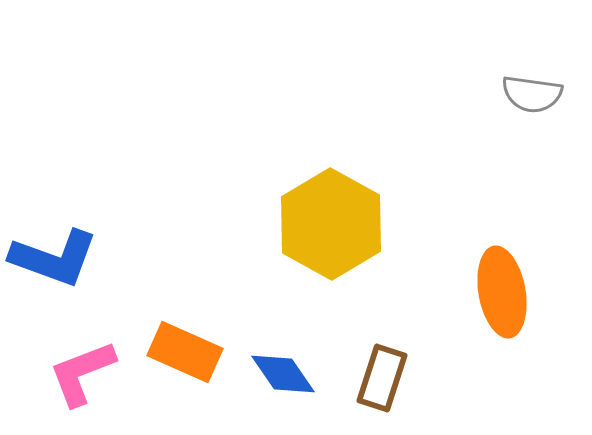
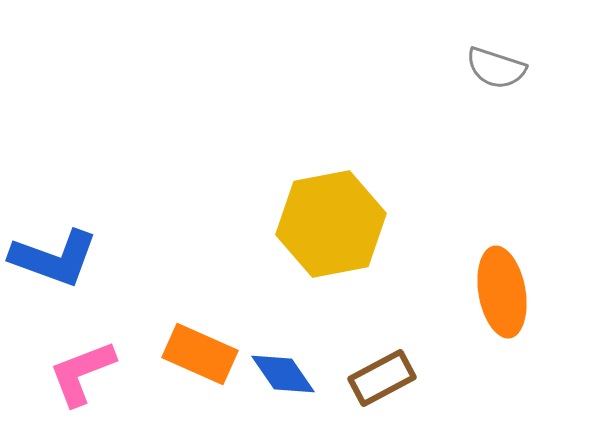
gray semicircle: moved 36 px left, 26 px up; rotated 10 degrees clockwise
yellow hexagon: rotated 20 degrees clockwise
orange rectangle: moved 15 px right, 2 px down
brown rectangle: rotated 44 degrees clockwise
